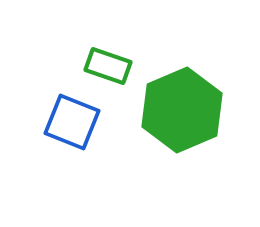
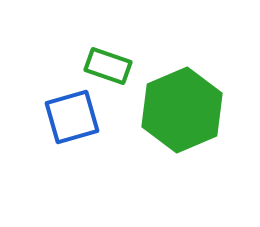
blue square: moved 5 px up; rotated 38 degrees counterclockwise
